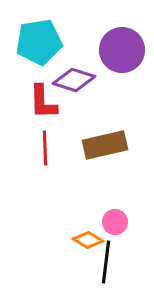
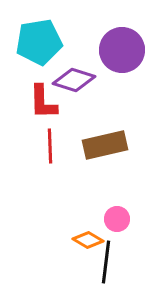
red line: moved 5 px right, 2 px up
pink circle: moved 2 px right, 3 px up
